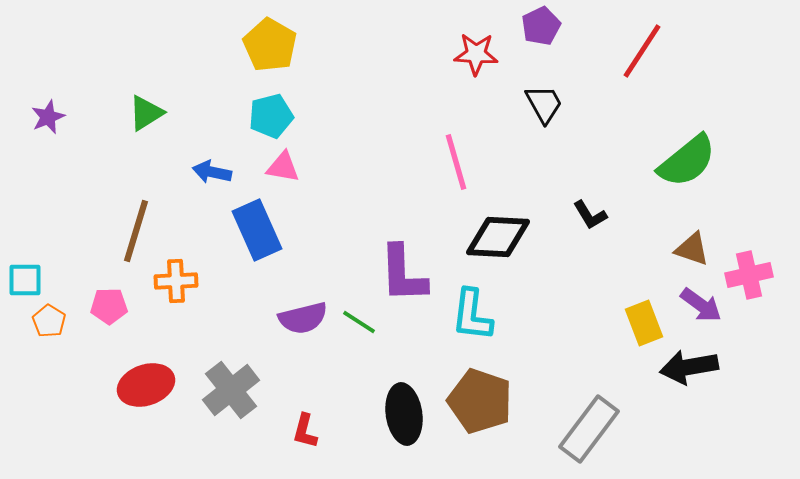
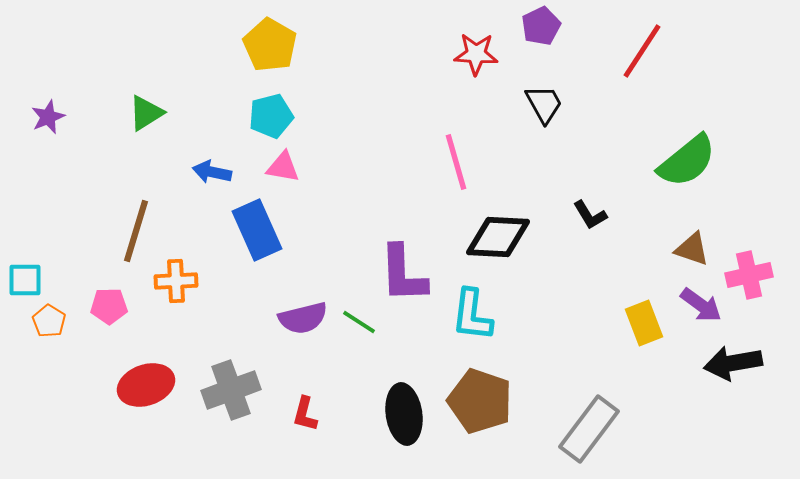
black arrow: moved 44 px right, 4 px up
gray cross: rotated 18 degrees clockwise
red L-shape: moved 17 px up
